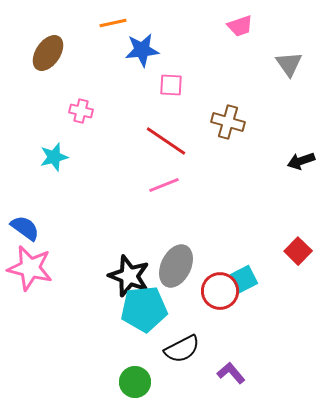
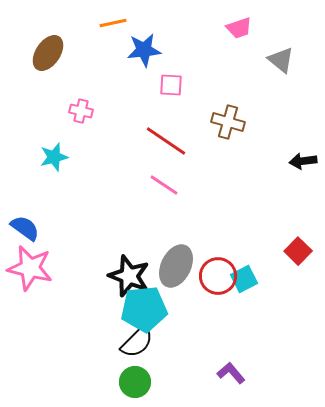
pink trapezoid: moved 1 px left, 2 px down
blue star: moved 2 px right
gray triangle: moved 8 px left, 4 px up; rotated 16 degrees counterclockwise
black arrow: moved 2 px right; rotated 12 degrees clockwise
pink line: rotated 56 degrees clockwise
red circle: moved 2 px left, 15 px up
black semicircle: moved 45 px left, 7 px up; rotated 18 degrees counterclockwise
